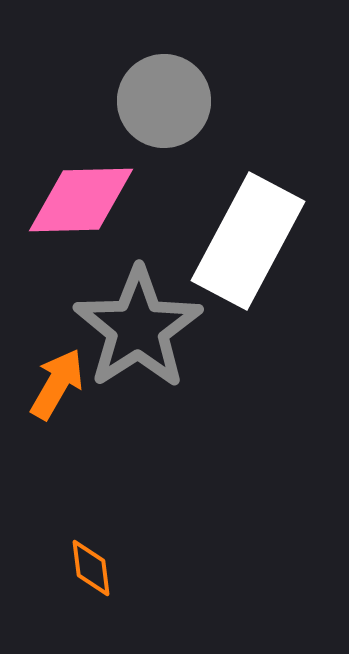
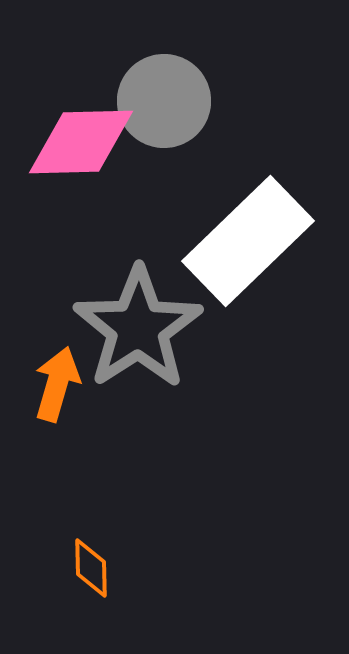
pink diamond: moved 58 px up
white rectangle: rotated 18 degrees clockwise
orange arrow: rotated 14 degrees counterclockwise
orange diamond: rotated 6 degrees clockwise
